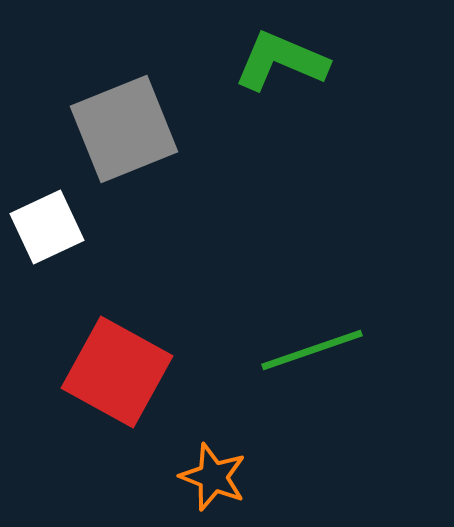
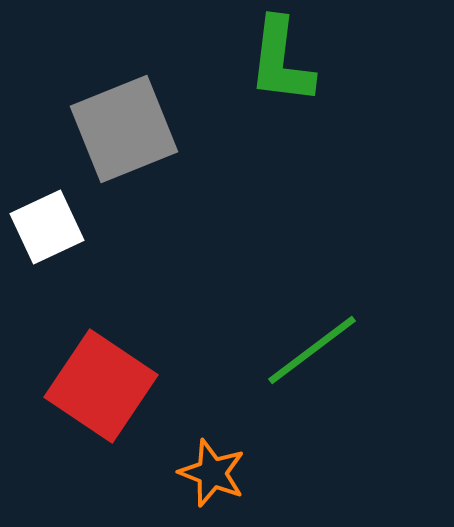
green L-shape: rotated 106 degrees counterclockwise
green line: rotated 18 degrees counterclockwise
red square: moved 16 px left, 14 px down; rotated 5 degrees clockwise
orange star: moved 1 px left, 4 px up
